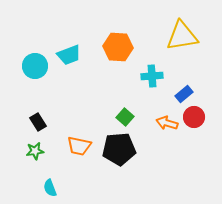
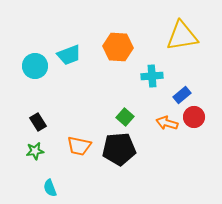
blue rectangle: moved 2 px left, 1 px down
